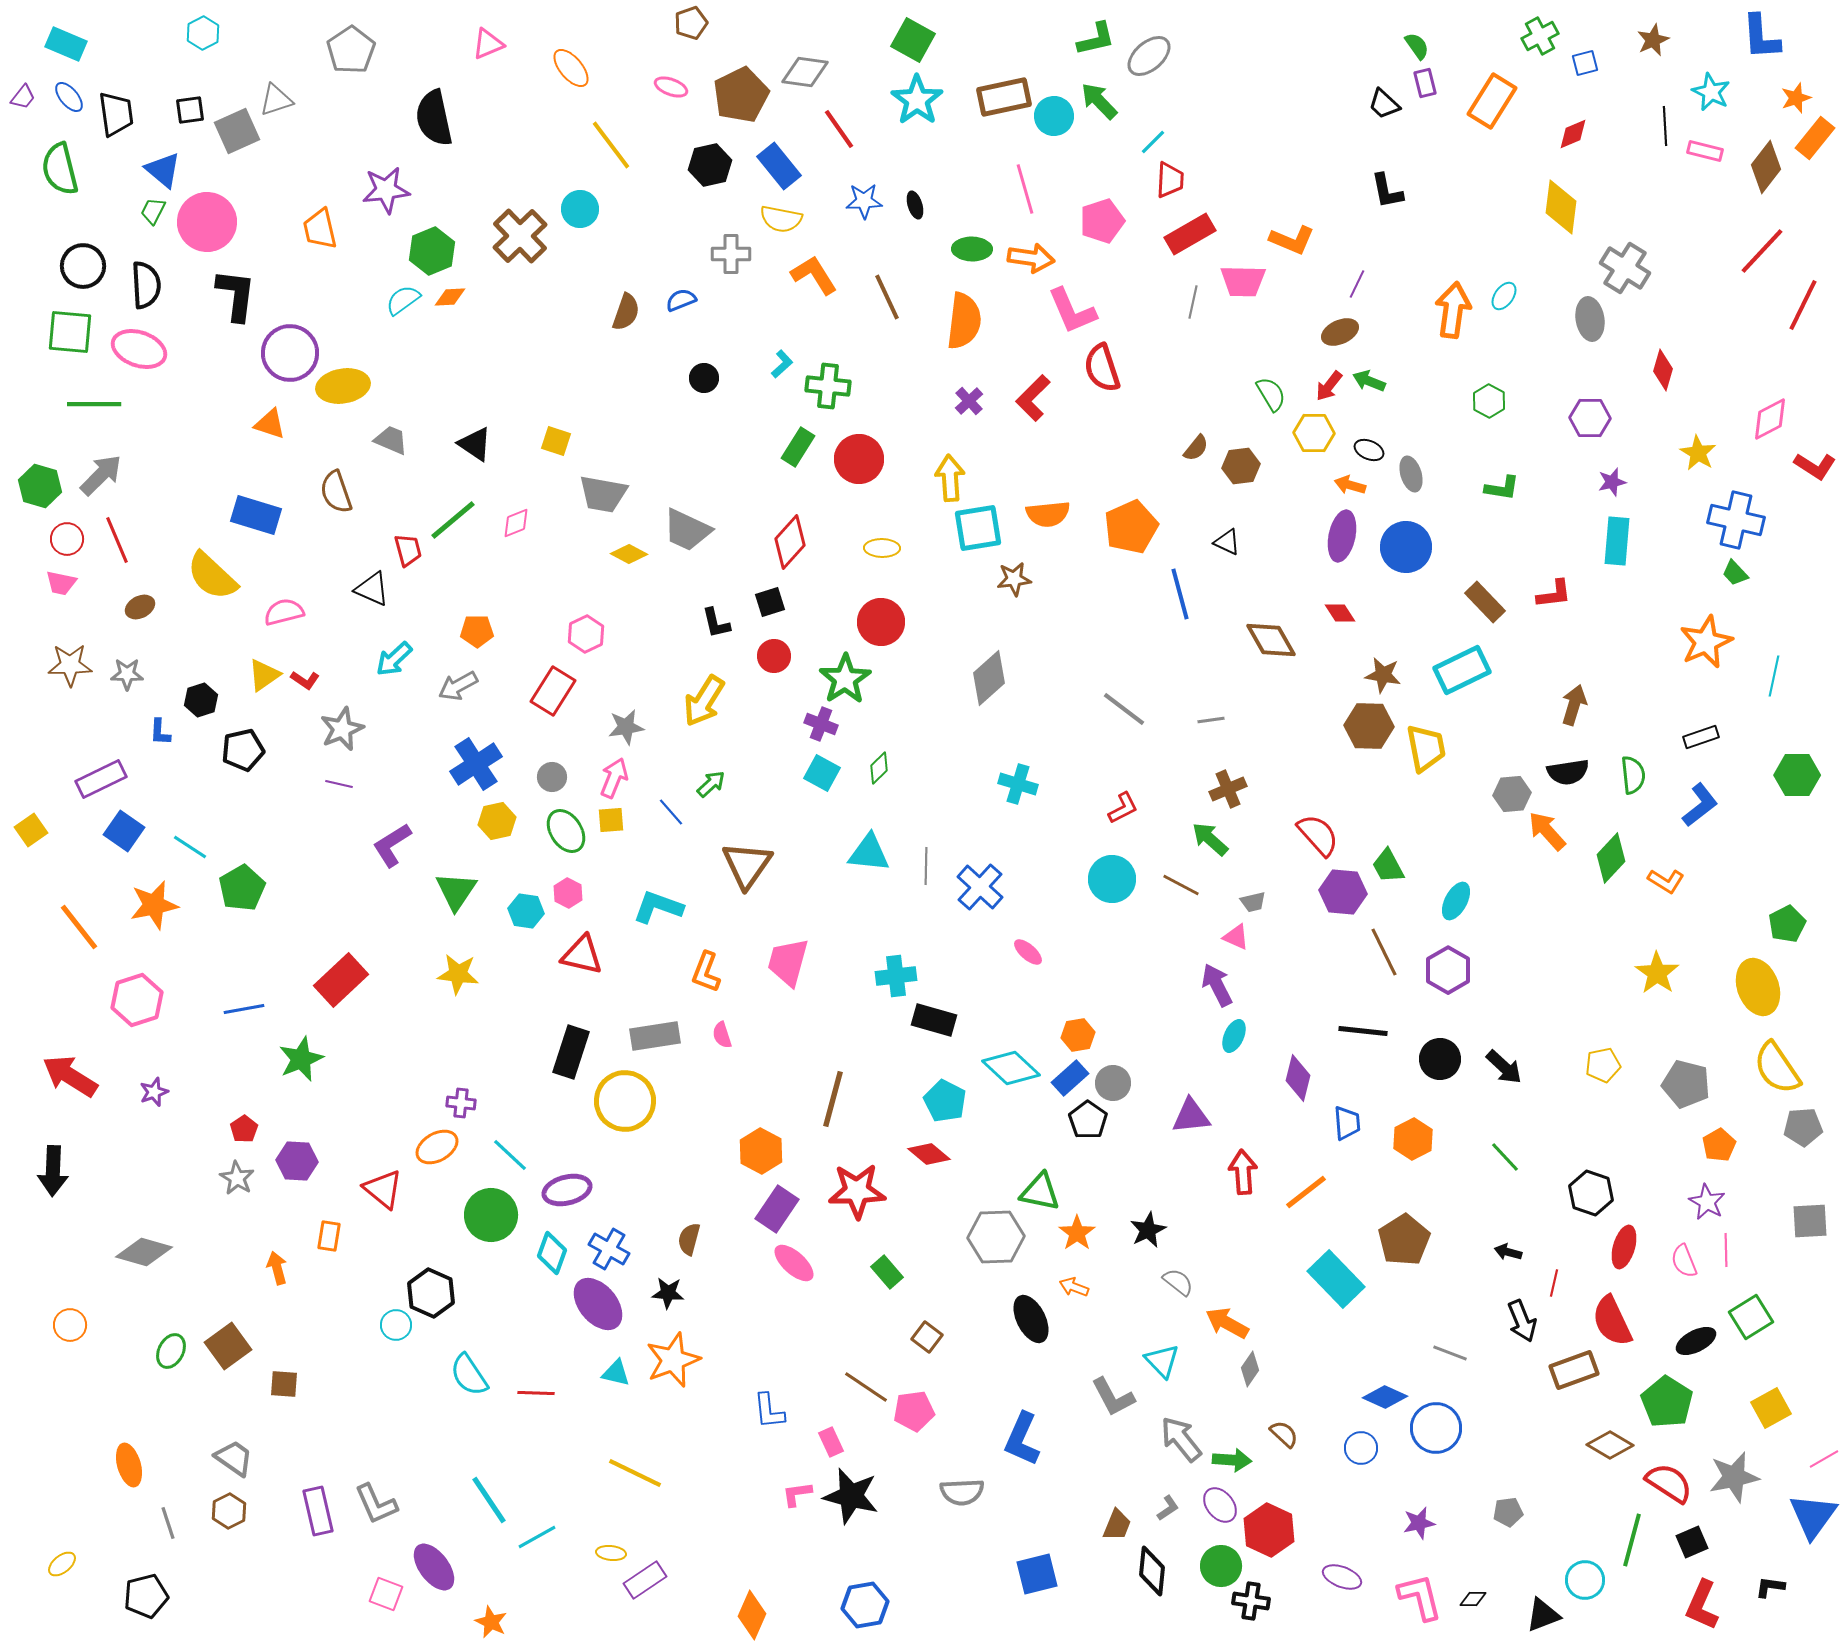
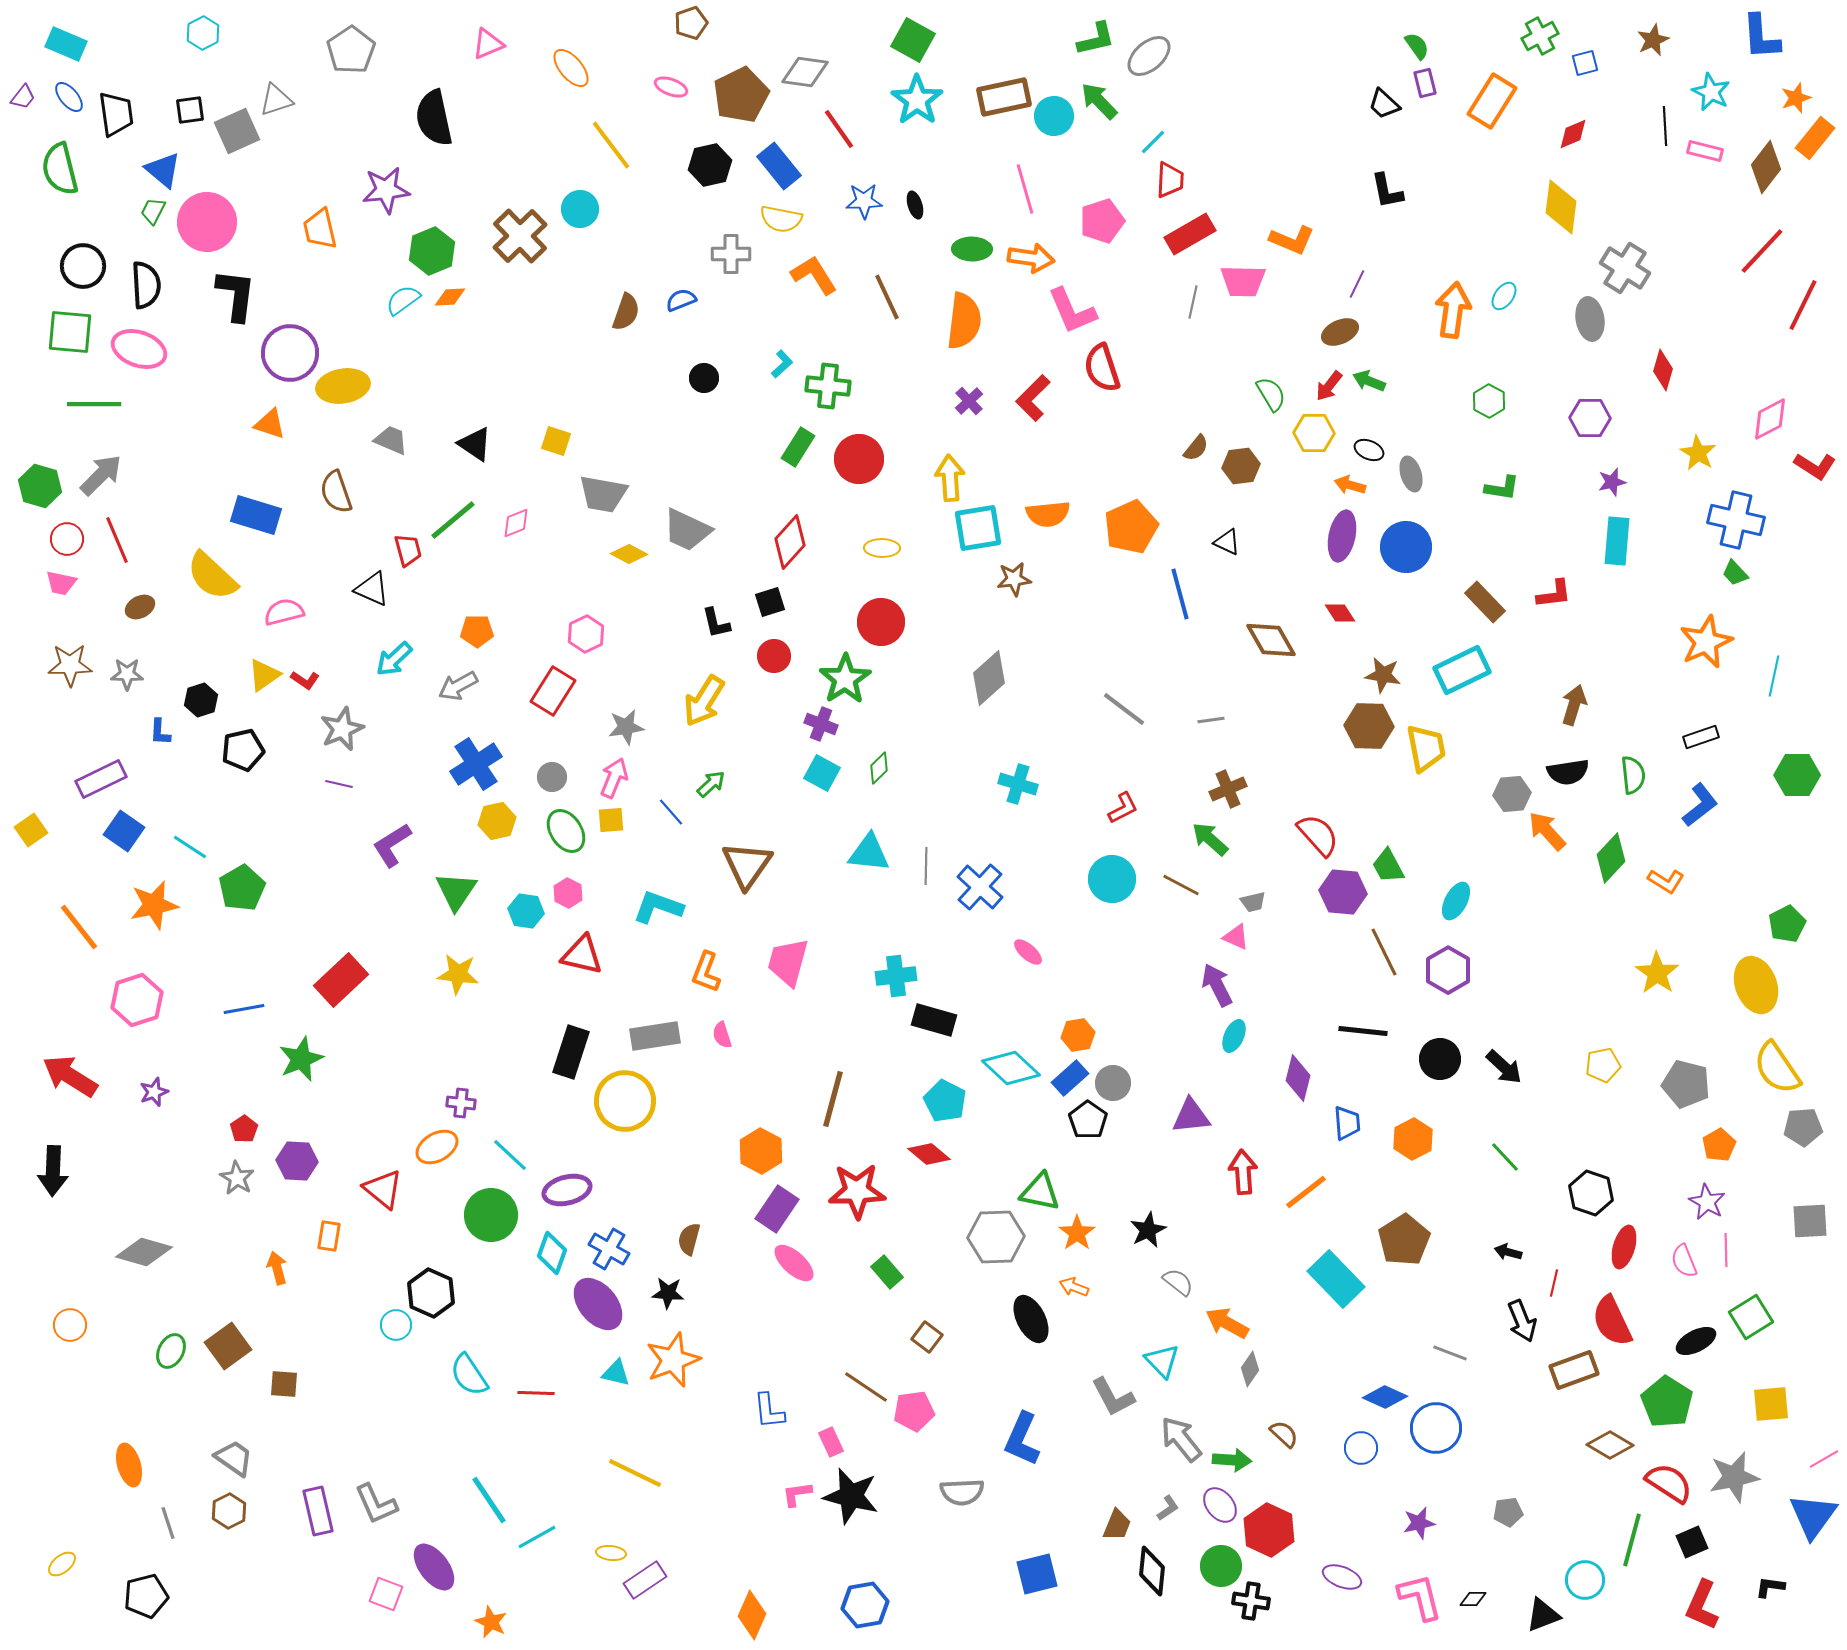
yellow ellipse at (1758, 987): moved 2 px left, 2 px up
yellow square at (1771, 1408): moved 4 px up; rotated 24 degrees clockwise
